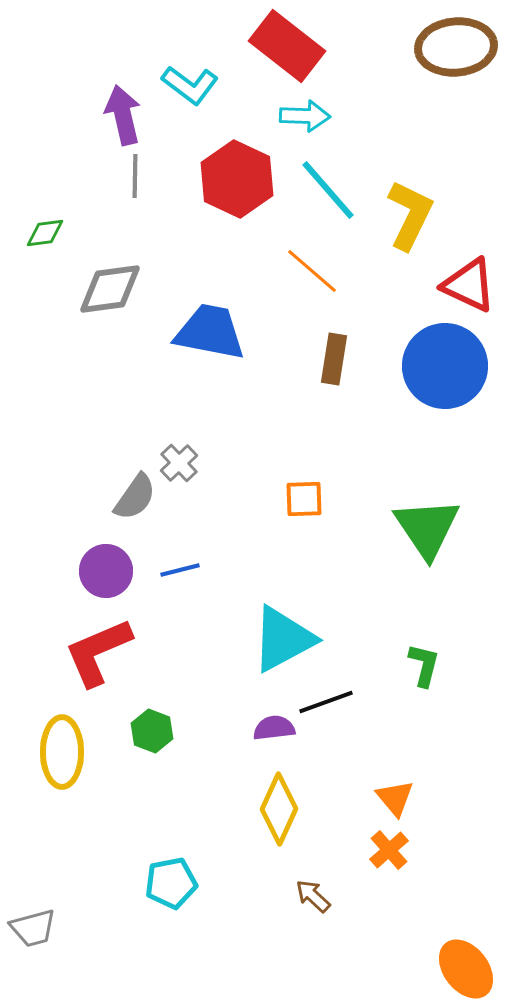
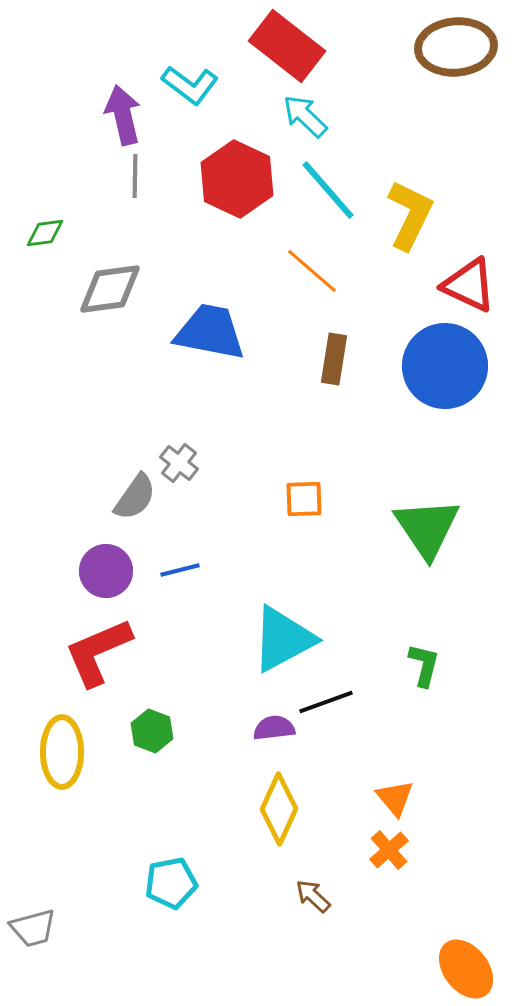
cyan arrow: rotated 138 degrees counterclockwise
gray cross: rotated 9 degrees counterclockwise
